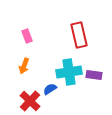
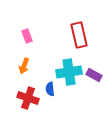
purple rectangle: rotated 21 degrees clockwise
blue semicircle: rotated 64 degrees counterclockwise
red cross: moved 2 px left, 3 px up; rotated 25 degrees counterclockwise
